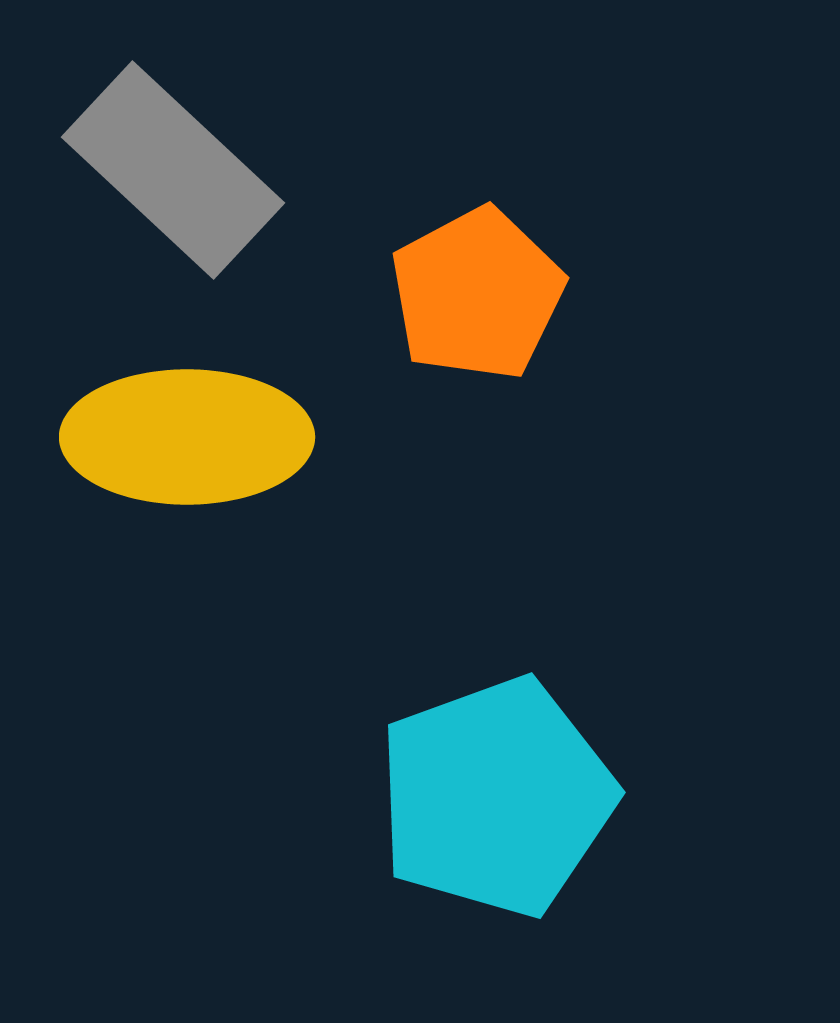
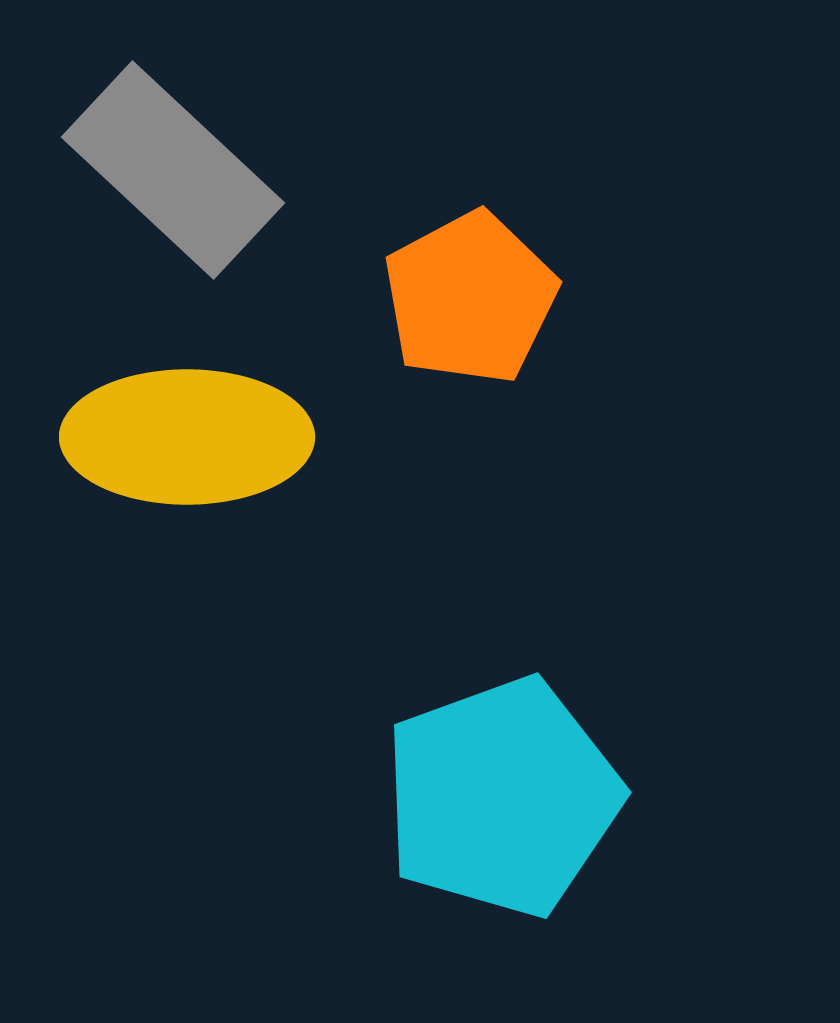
orange pentagon: moved 7 px left, 4 px down
cyan pentagon: moved 6 px right
